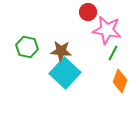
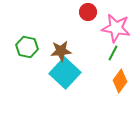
pink star: moved 9 px right, 2 px up
brown star: rotated 10 degrees counterclockwise
orange diamond: rotated 15 degrees clockwise
